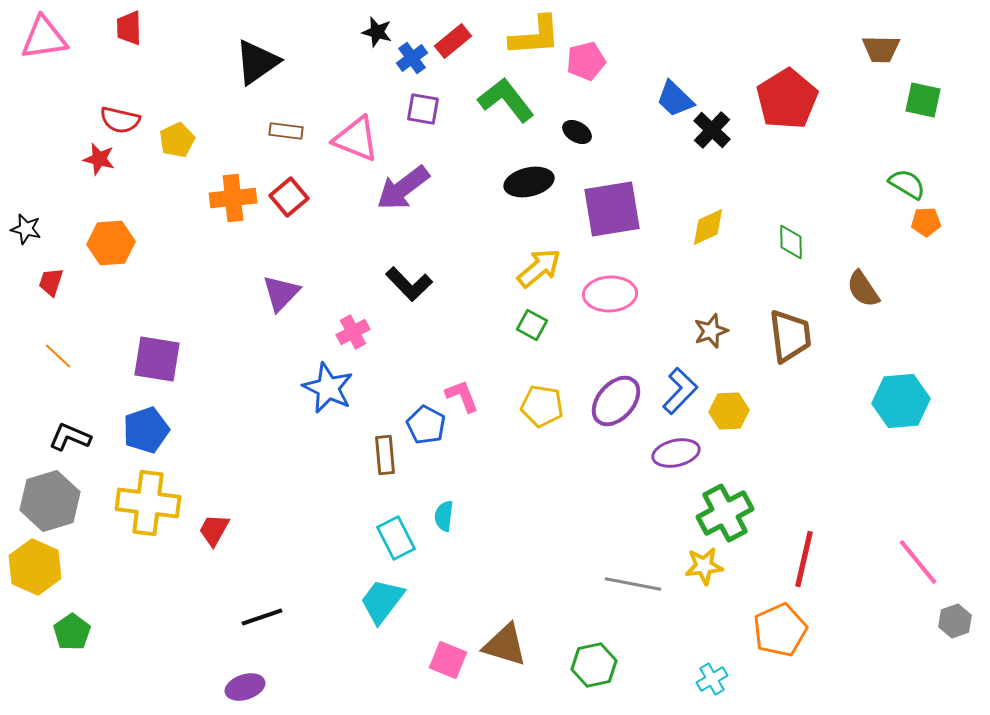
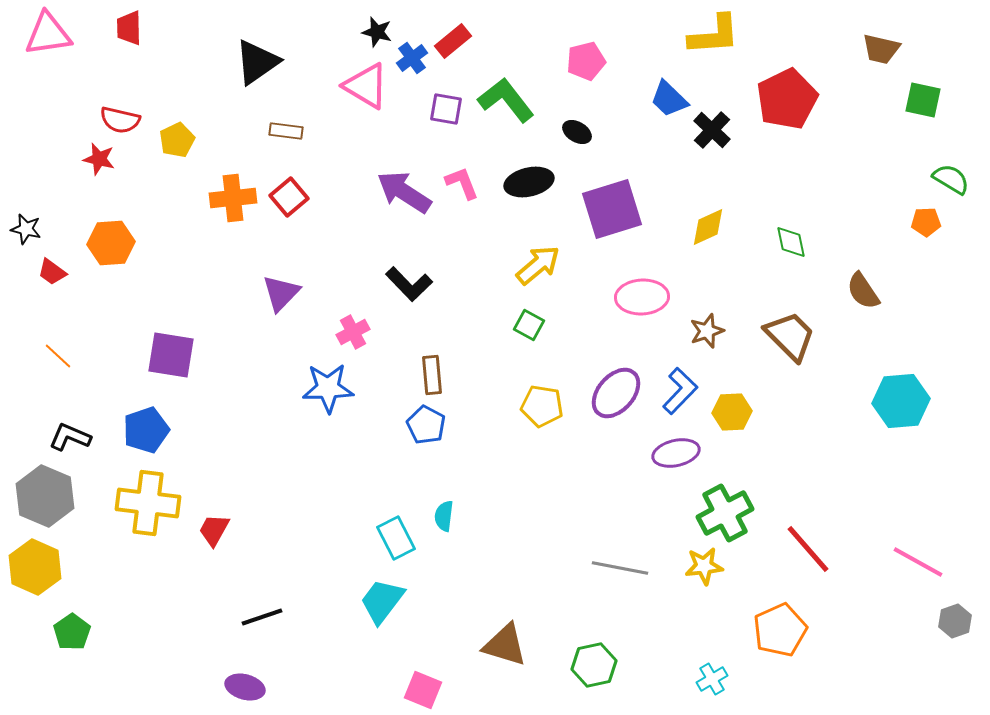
yellow L-shape at (535, 36): moved 179 px right, 1 px up
pink triangle at (44, 38): moved 4 px right, 4 px up
brown trapezoid at (881, 49): rotated 12 degrees clockwise
blue trapezoid at (675, 99): moved 6 px left
red pentagon at (787, 99): rotated 6 degrees clockwise
purple square at (423, 109): moved 23 px right
pink triangle at (356, 139): moved 10 px right, 53 px up; rotated 9 degrees clockwise
green semicircle at (907, 184): moved 44 px right, 5 px up
purple arrow at (403, 188): moved 1 px right, 4 px down; rotated 70 degrees clockwise
purple square at (612, 209): rotated 8 degrees counterclockwise
green diamond at (791, 242): rotated 12 degrees counterclockwise
yellow arrow at (539, 268): moved 1 px left, 3 px up
red trapezoid at (51, 282): moved 1 px right, 10 px up; rotated 72 degrees counterclockwise
brown semicircle at (863, 289): moved 2 px down
pink ellipse at (610, 294): moved 32 px right, 3 px down
green square at (532, 325): moved 3 px left
brown star at (711, 331): moved 4 px left
brown trapezoid at (790, 336): rotated 38 degrees counterclockwise
purple square at (157, 359): moved 14 px right, 4 px up
blue star at (328, 388): rotated 27 degrees counterclockwise
pink L-shape at (462, 396): moved 213 px up
purple ellipse at (616, 401): moved 8 px up
yellow hexagon at (729, 411): moved 3 px right, 1 px down
brown rectangle at (385, 455): moved 47 px right, 80 px up
gray hexagon at (50, 501): moved 5 px left, 5 px up; rotated 20 degrees counterclockwise
red line at (804, 559): moved 4 px right, 10 px up; rotated 54 degrees counterclockwise
pink line at (918, 562): rotated 22 degrees counterclockwise
gray line at (633, 584): moved 13 px left, 16 px up
pink square at (448, 660): moved 25 px left, 30 px down
purple ellipse at (245, 687): rotated 33 degrees clockwise
